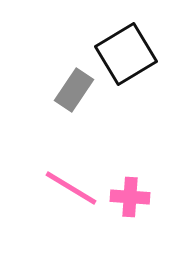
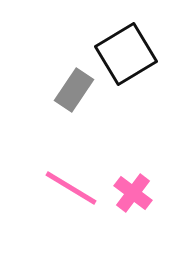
pink cross: moved 3 px right, 4 px up; rotated 33 degrees clockwise
